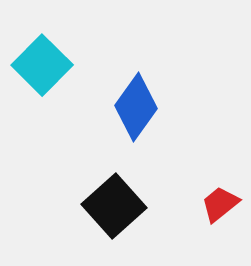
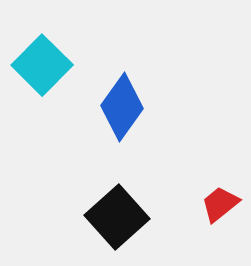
blue diamond: moved 14 px left
black square: moved 3 px right, 11 px down
